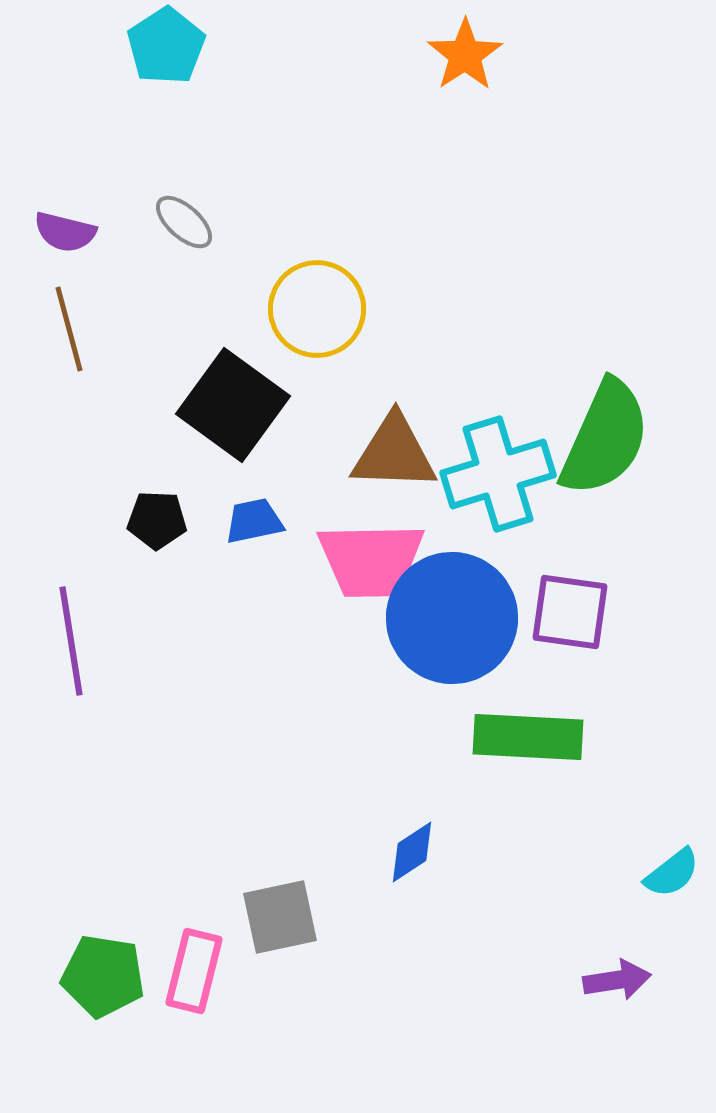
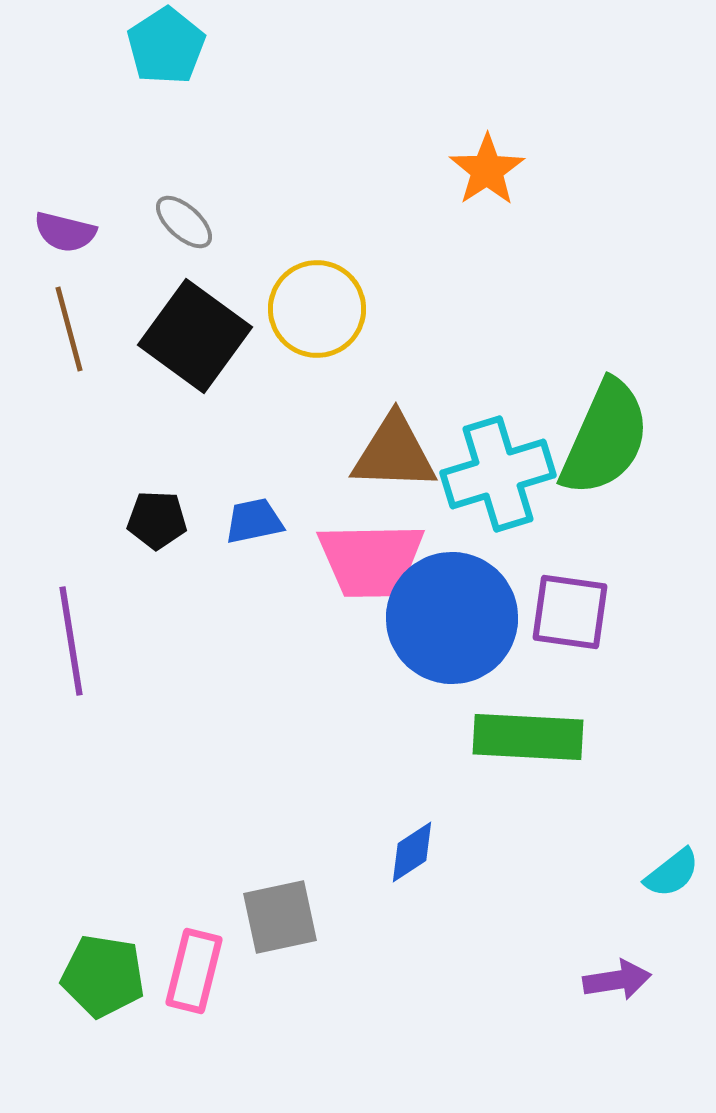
orange star: moved 22 px right, 115 px down
black square: moved 38 px left, 69 px up
